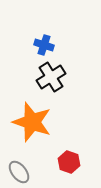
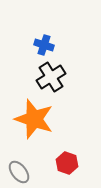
orange star: moved 2 px right, 3 px up
red hexagon: moved 2 px left, 1 px down
